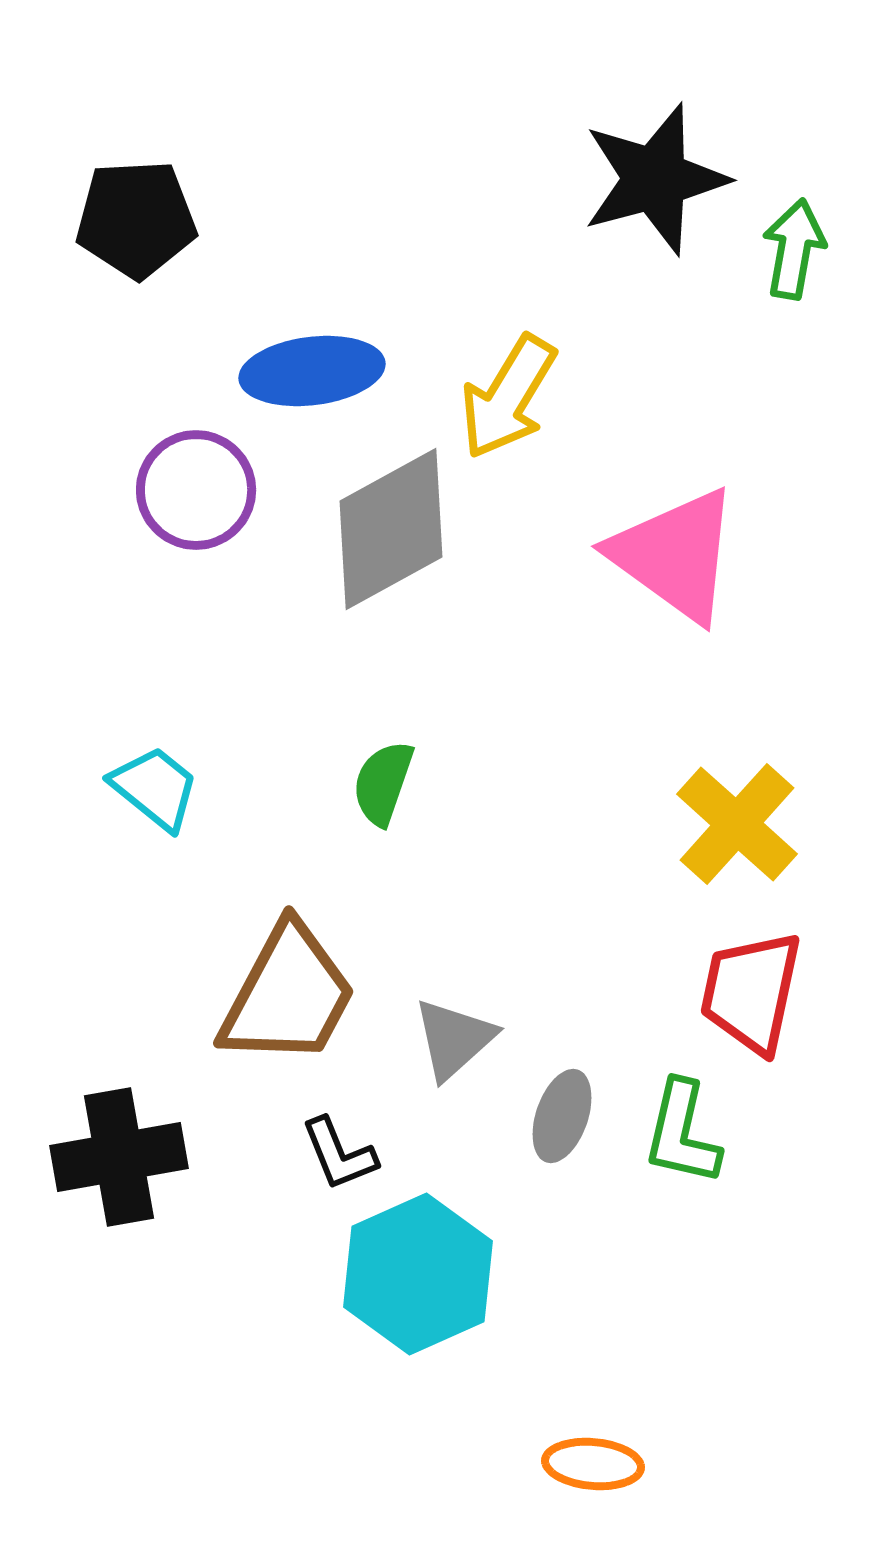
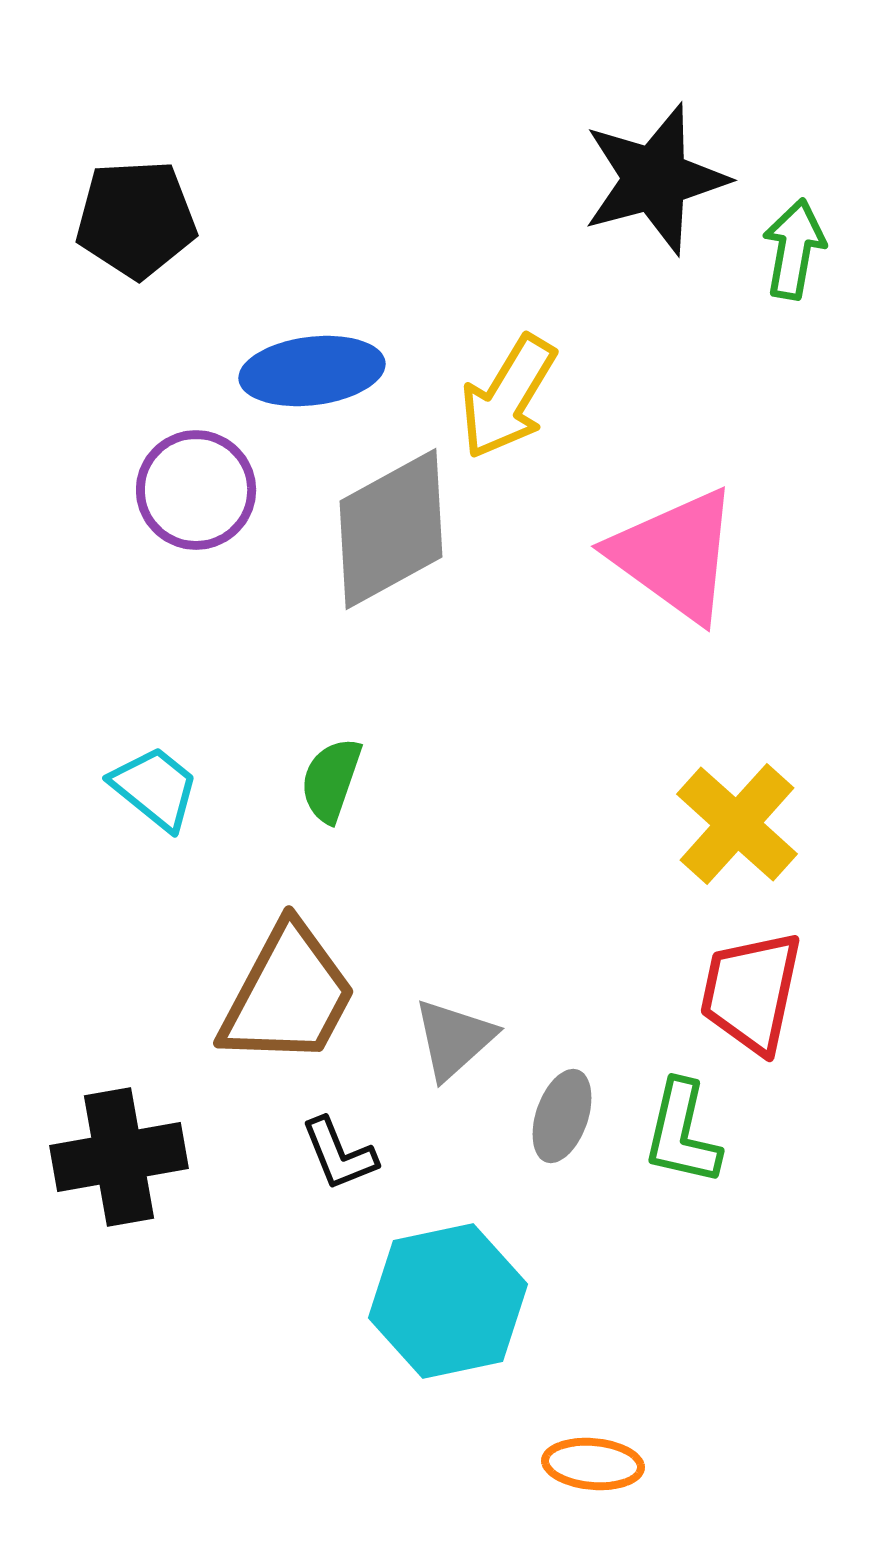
green semicircle: moved 52 px left, 3 px up
cyan hexagon: moved 30 px right, 27 px down; rotated 12 degrees clockwise
